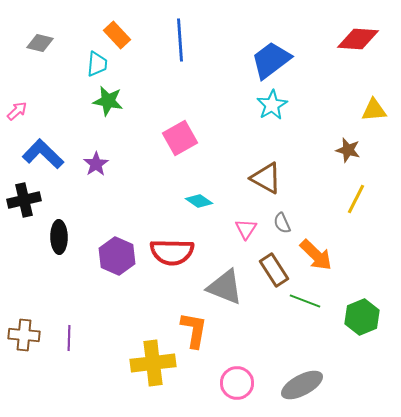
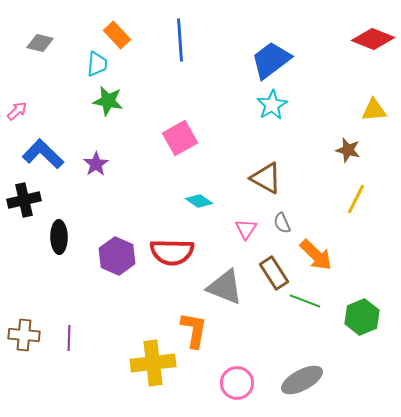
red diamond: moved 15 px right; rotated 18 degrees clockwise
brown rectangle: moved 3 px down
gray ellipse: moved 5 px up
